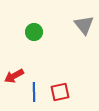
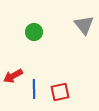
red arrow: moved 1 px left
blue line: moved 3 px up
